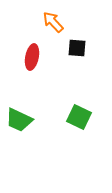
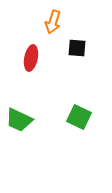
orange arrow: rotated 120 degrees counterclockwise
red ellipse: moved 1 px left, 1 px down
